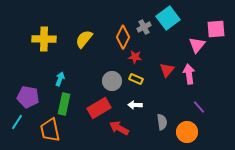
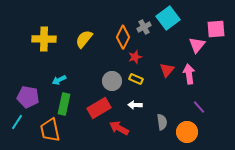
red star: rotated 24 degrees counterclockwise
cyan arrow: moved 1 px left, 1 px down; rotated 136 degrees counterclockwise
